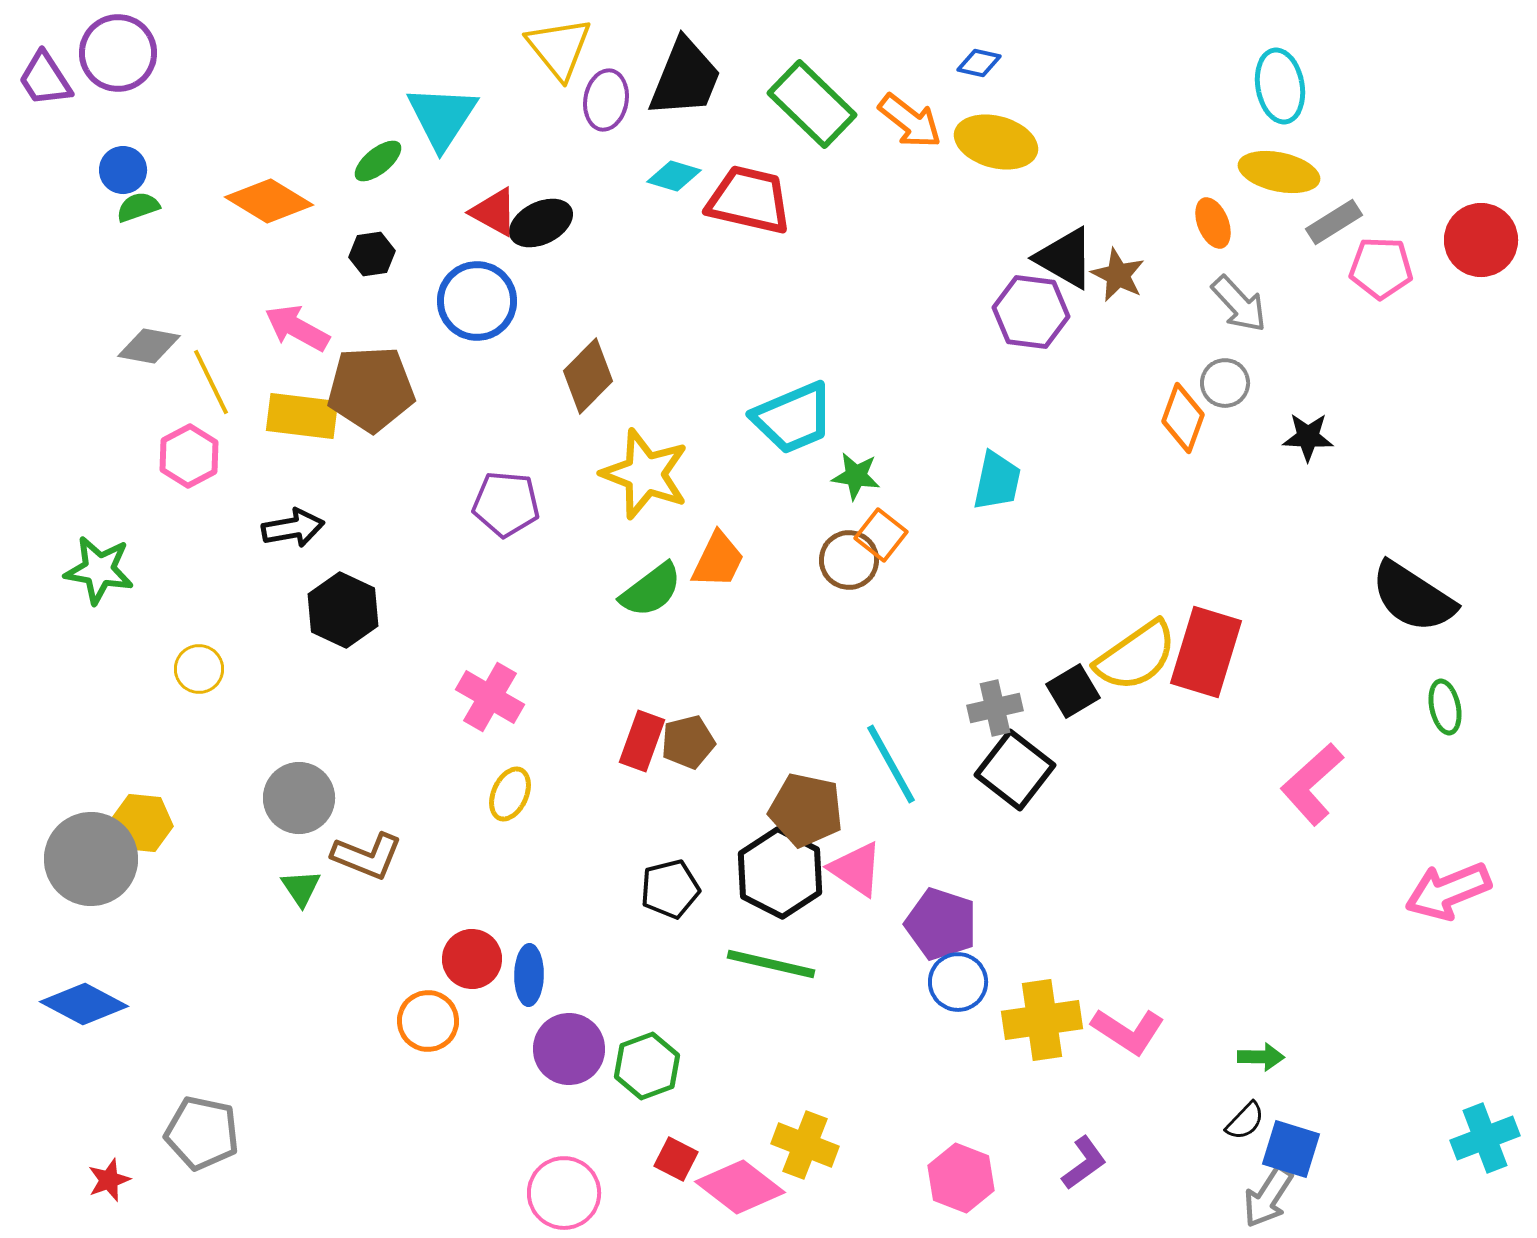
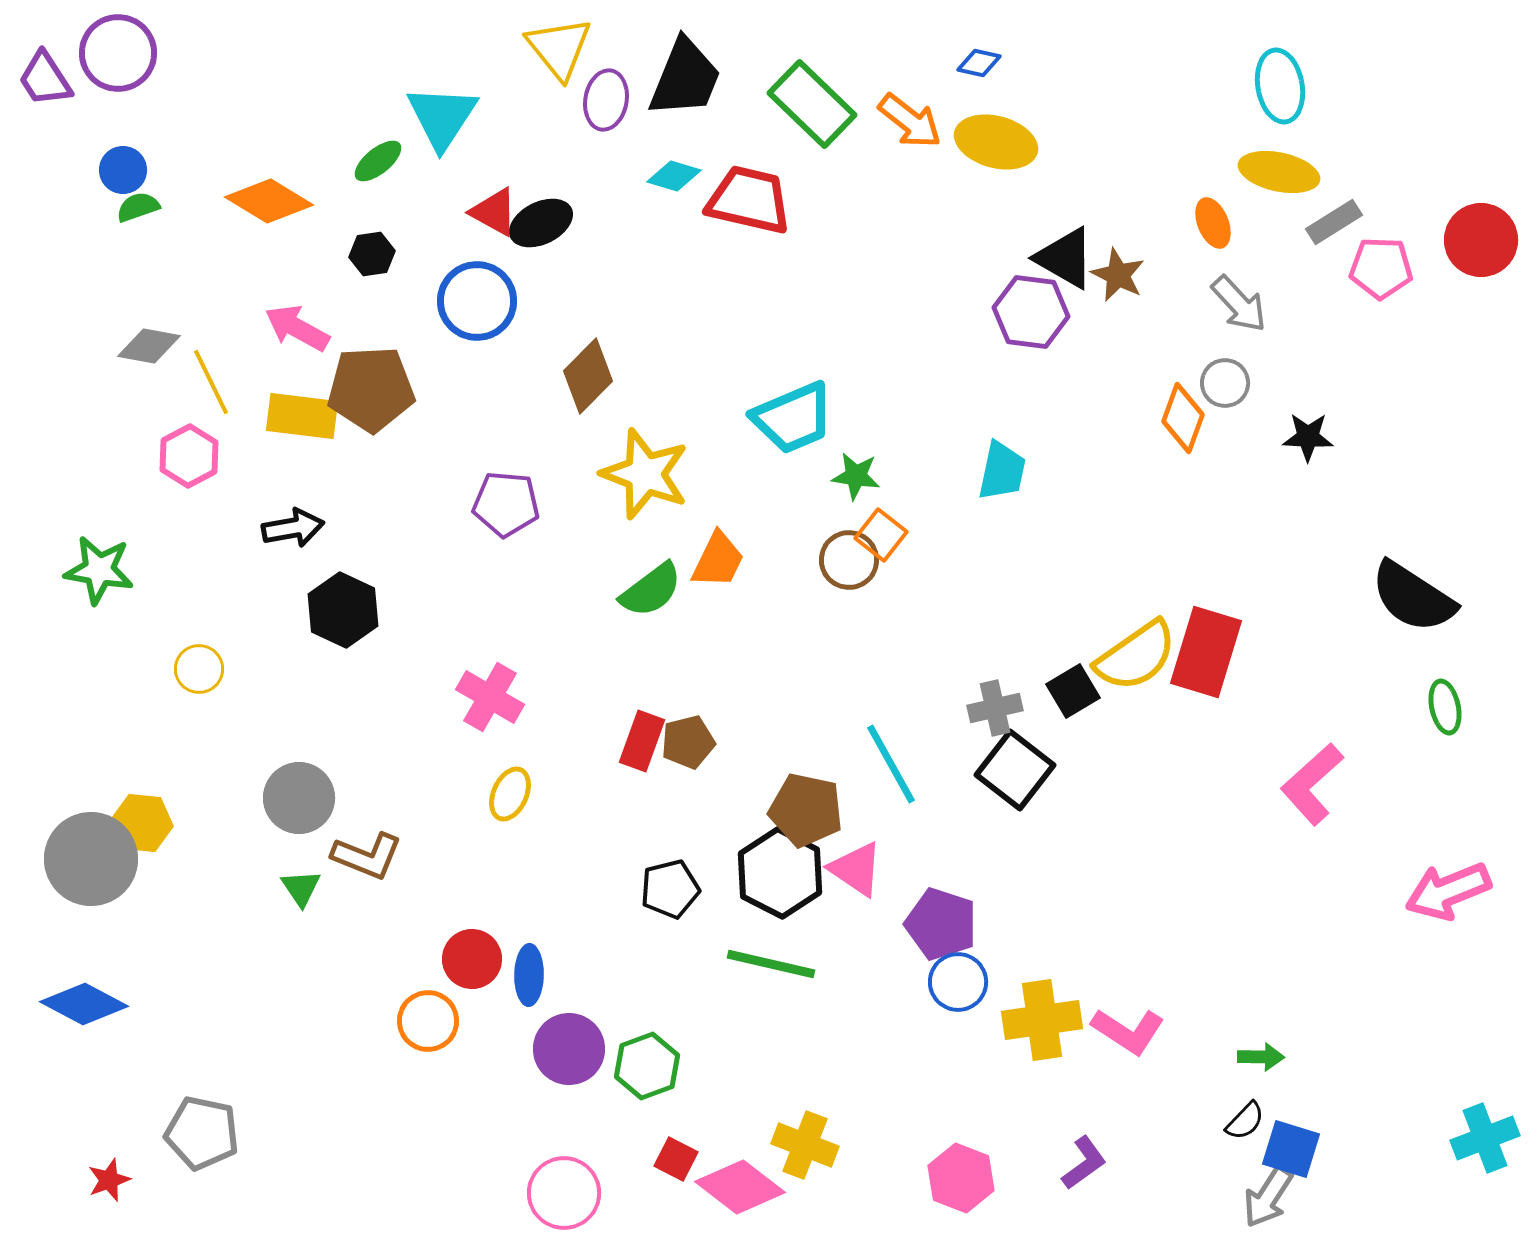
cyan trapezoid at (997, 481): moved 5 px right, 10 px up
